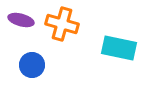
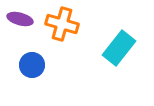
purple ellipse: moved 1 px left, 1 px up
cyan rectangle: rotated 64 degrees counterclockwise
